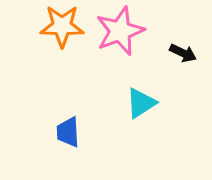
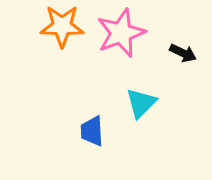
pink star: moved 1 px right, 2 px down
cyan triangle: rotated 12 degrees counterclockwise
blue trapezoid: moved 24 px right, 1 px up
